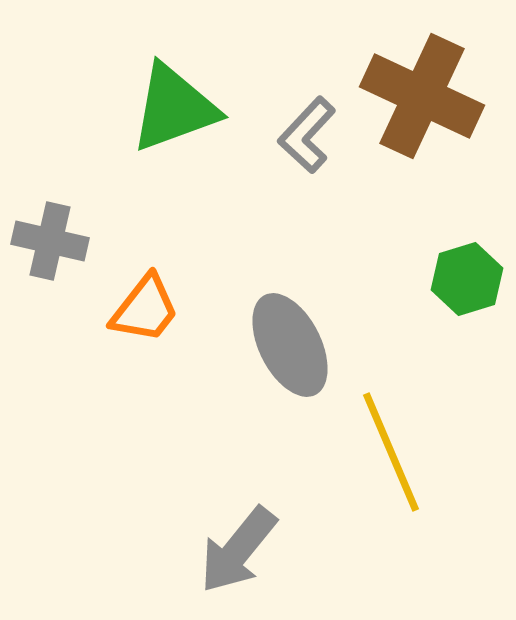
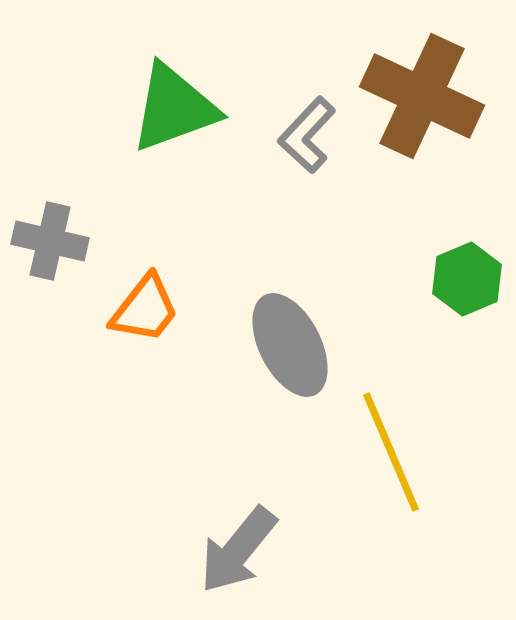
green hexagon: rotated 6 degrees counterclockwise
